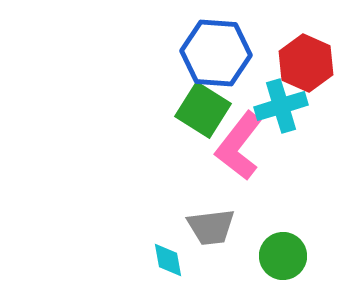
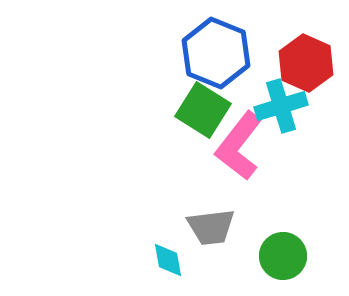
blue hexagon: rotated 18 degrees clockwise
